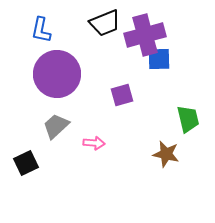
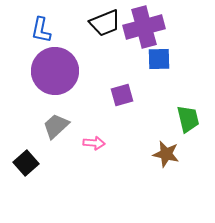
purple cross: moved 1 px left, 8 px up
purple circle: moved 2 px left, 3 px up
black square: rotated 15 degrees counterclockwise
